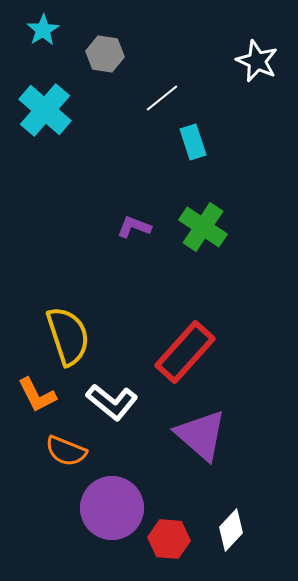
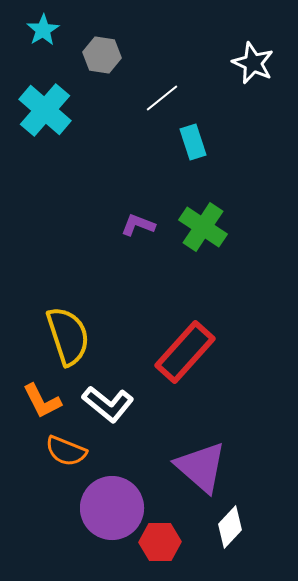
gray hexagon: moved 3 px left, 1 px down
white star: moved 4 px left, 2 px down
purple L-shape: moved 4 px right, 2 px up
orange L-shape: moved 5 px right, 6 px down
white L-shape: moved 4 px left, 2 px down
purple triangle: moved 32 px down
white diamond: moved 1 px left, 3 px up
red hexagon: moved 9 px left, 3 px down; rotated 6 degrees counterclockwise
